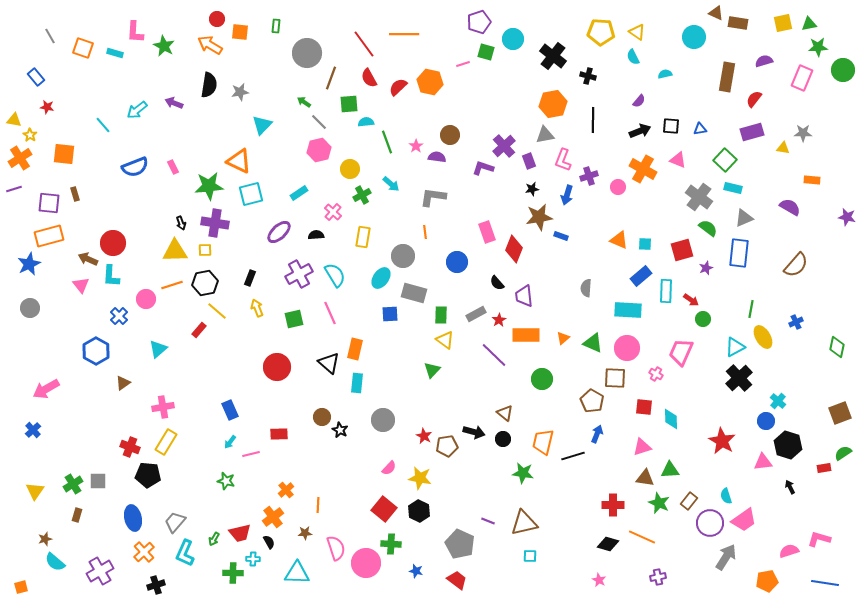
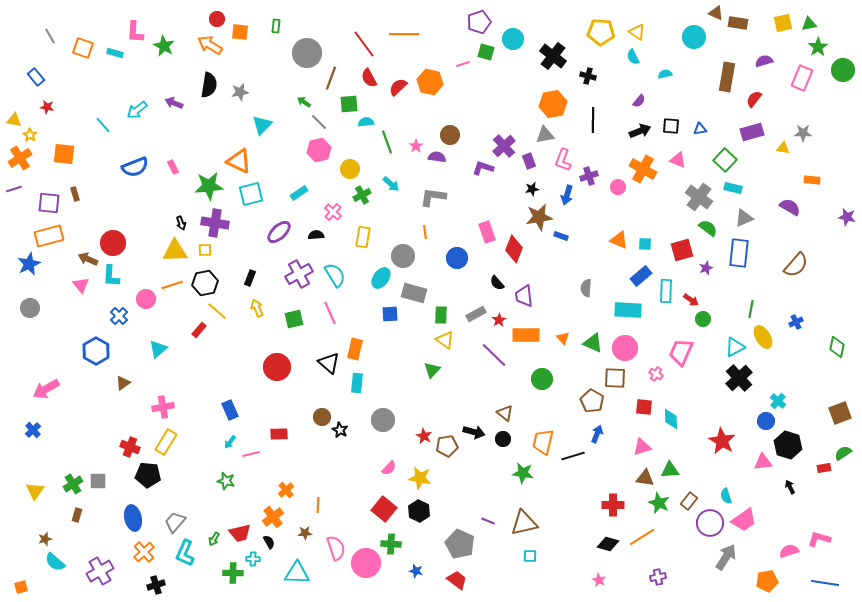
green star at (818, 47): rotated 30 degrees counterclockwise
blue circle at (457, 262): moved 4 px up
orange triangle at (563, 338): rotated 32 degrees counterclockwise
pink circle at (627, 348): moved 2 px left
orange line at (642, 537): rotated 56 degrees counterclockwise
